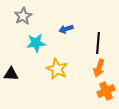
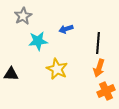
cyan star: moved 2 px right, 2 px up
